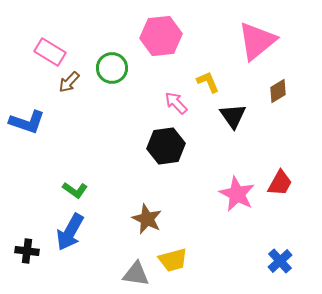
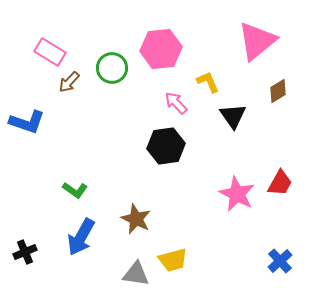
pink hexagon: moved 13 px down
brown star: moved 11 px left
blue arrow: moved 11 px right, 5 px down
black cross: moved 2 px left, 1 px down; rotated 30 degrees counterclockwise
